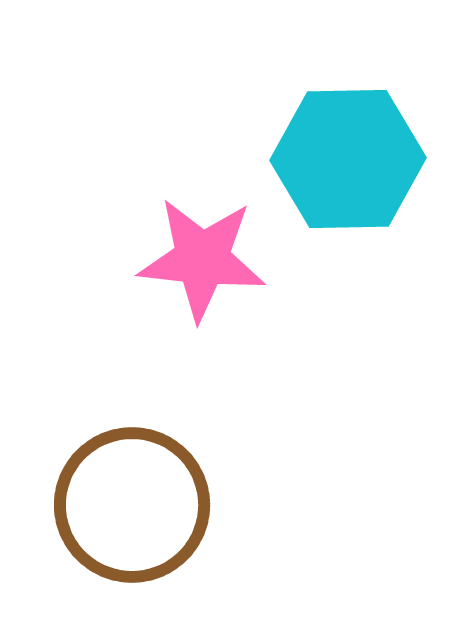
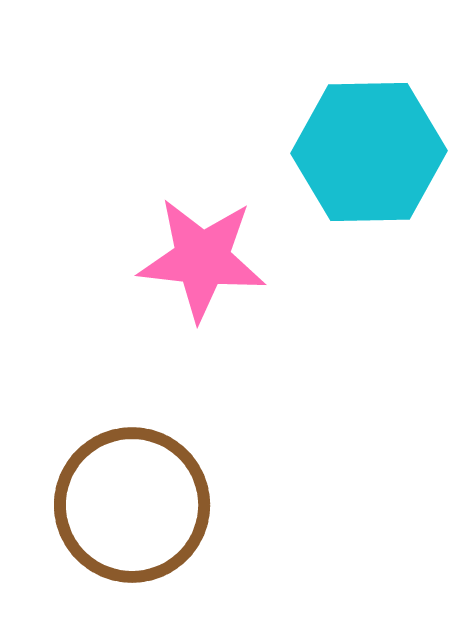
cyan hexagon: moved 21 px right, 7 px up
